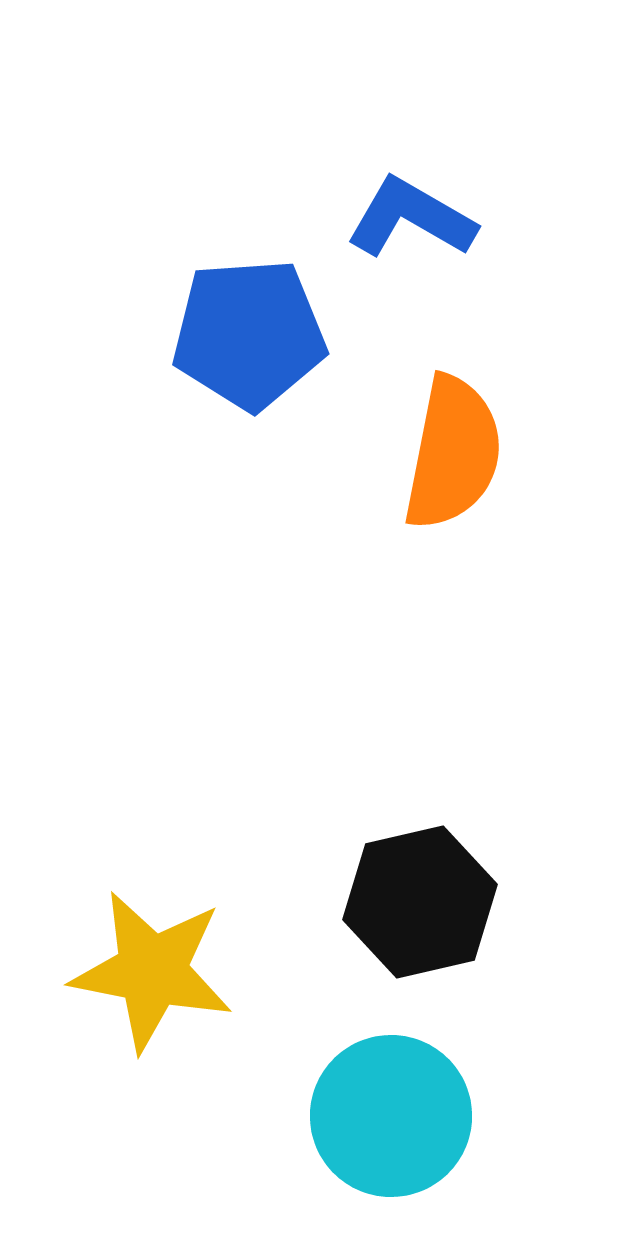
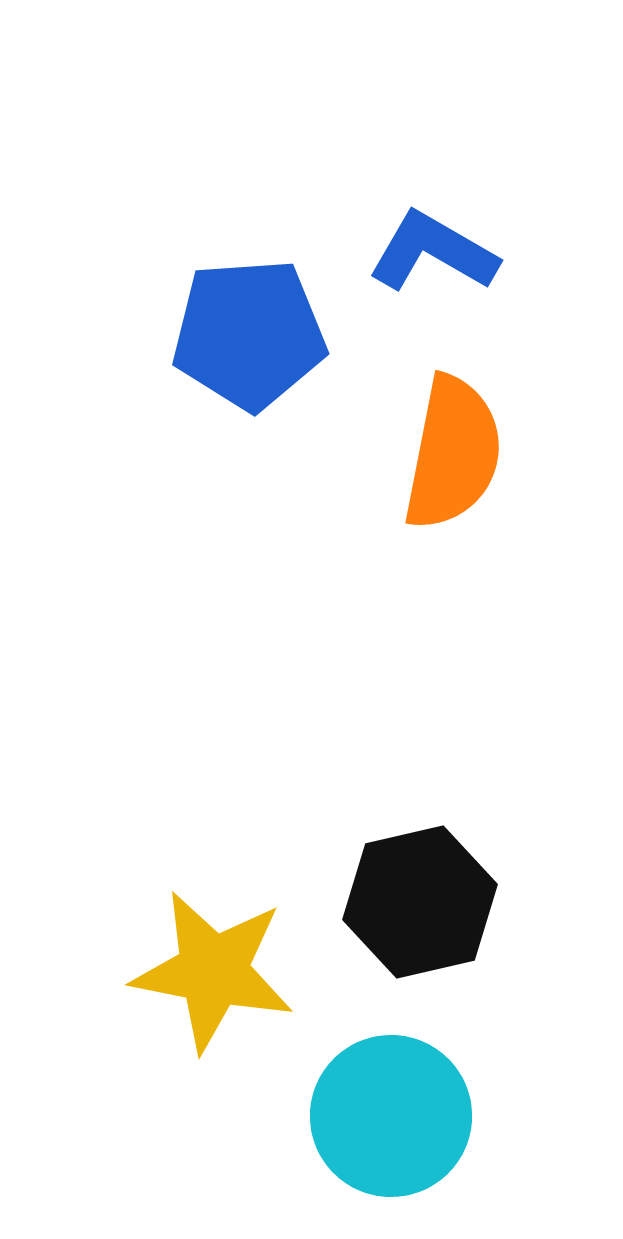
blue L-shape: moved 22 px right, 34 px down
yellow star: moved 61 px right
